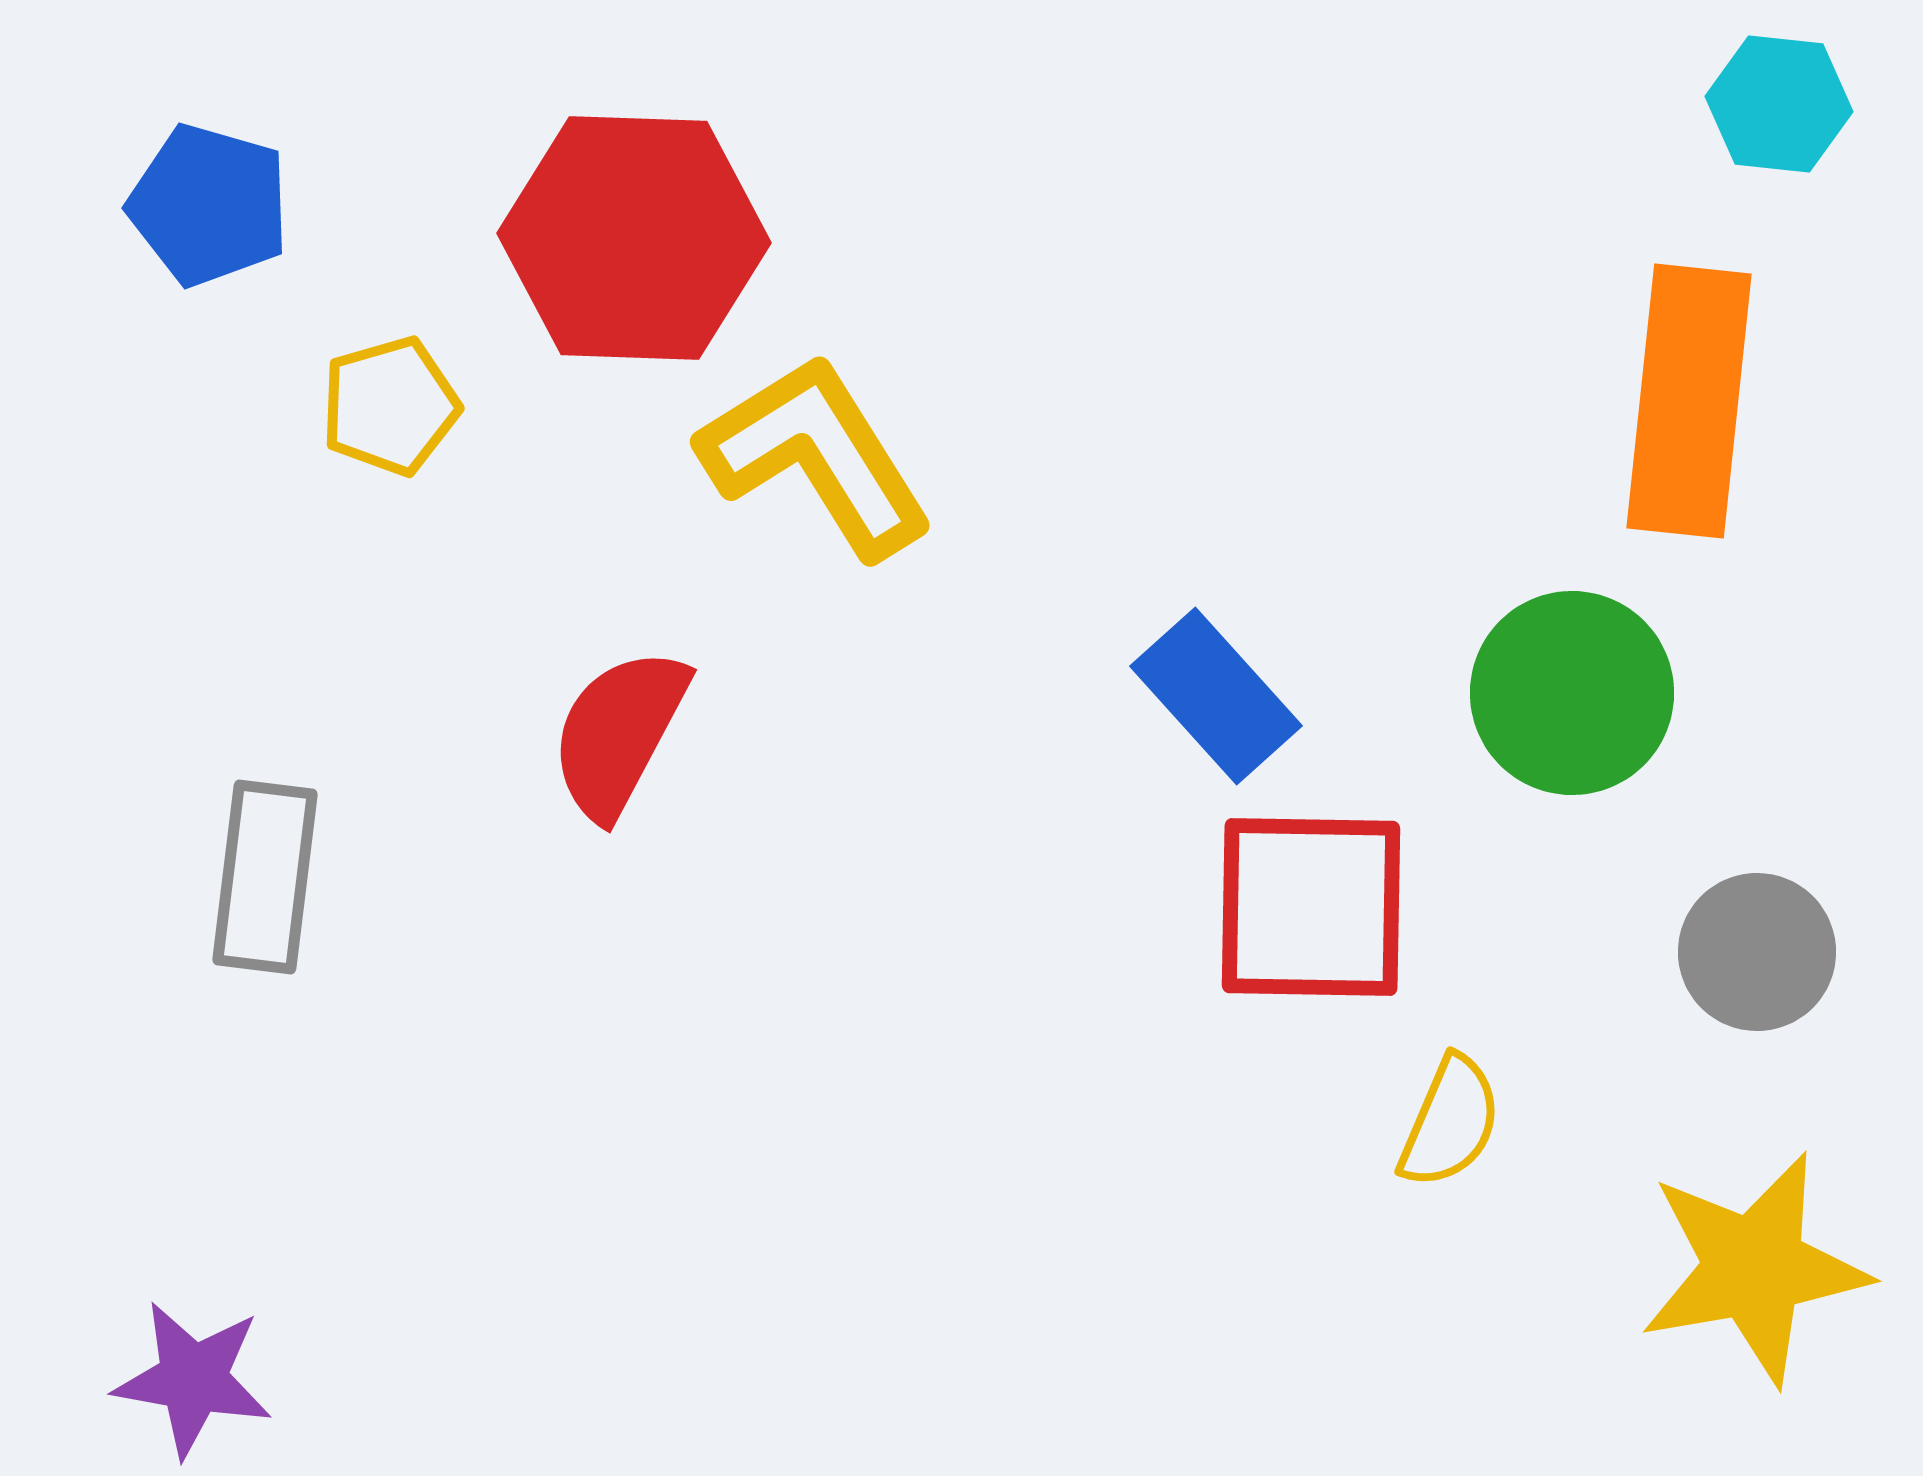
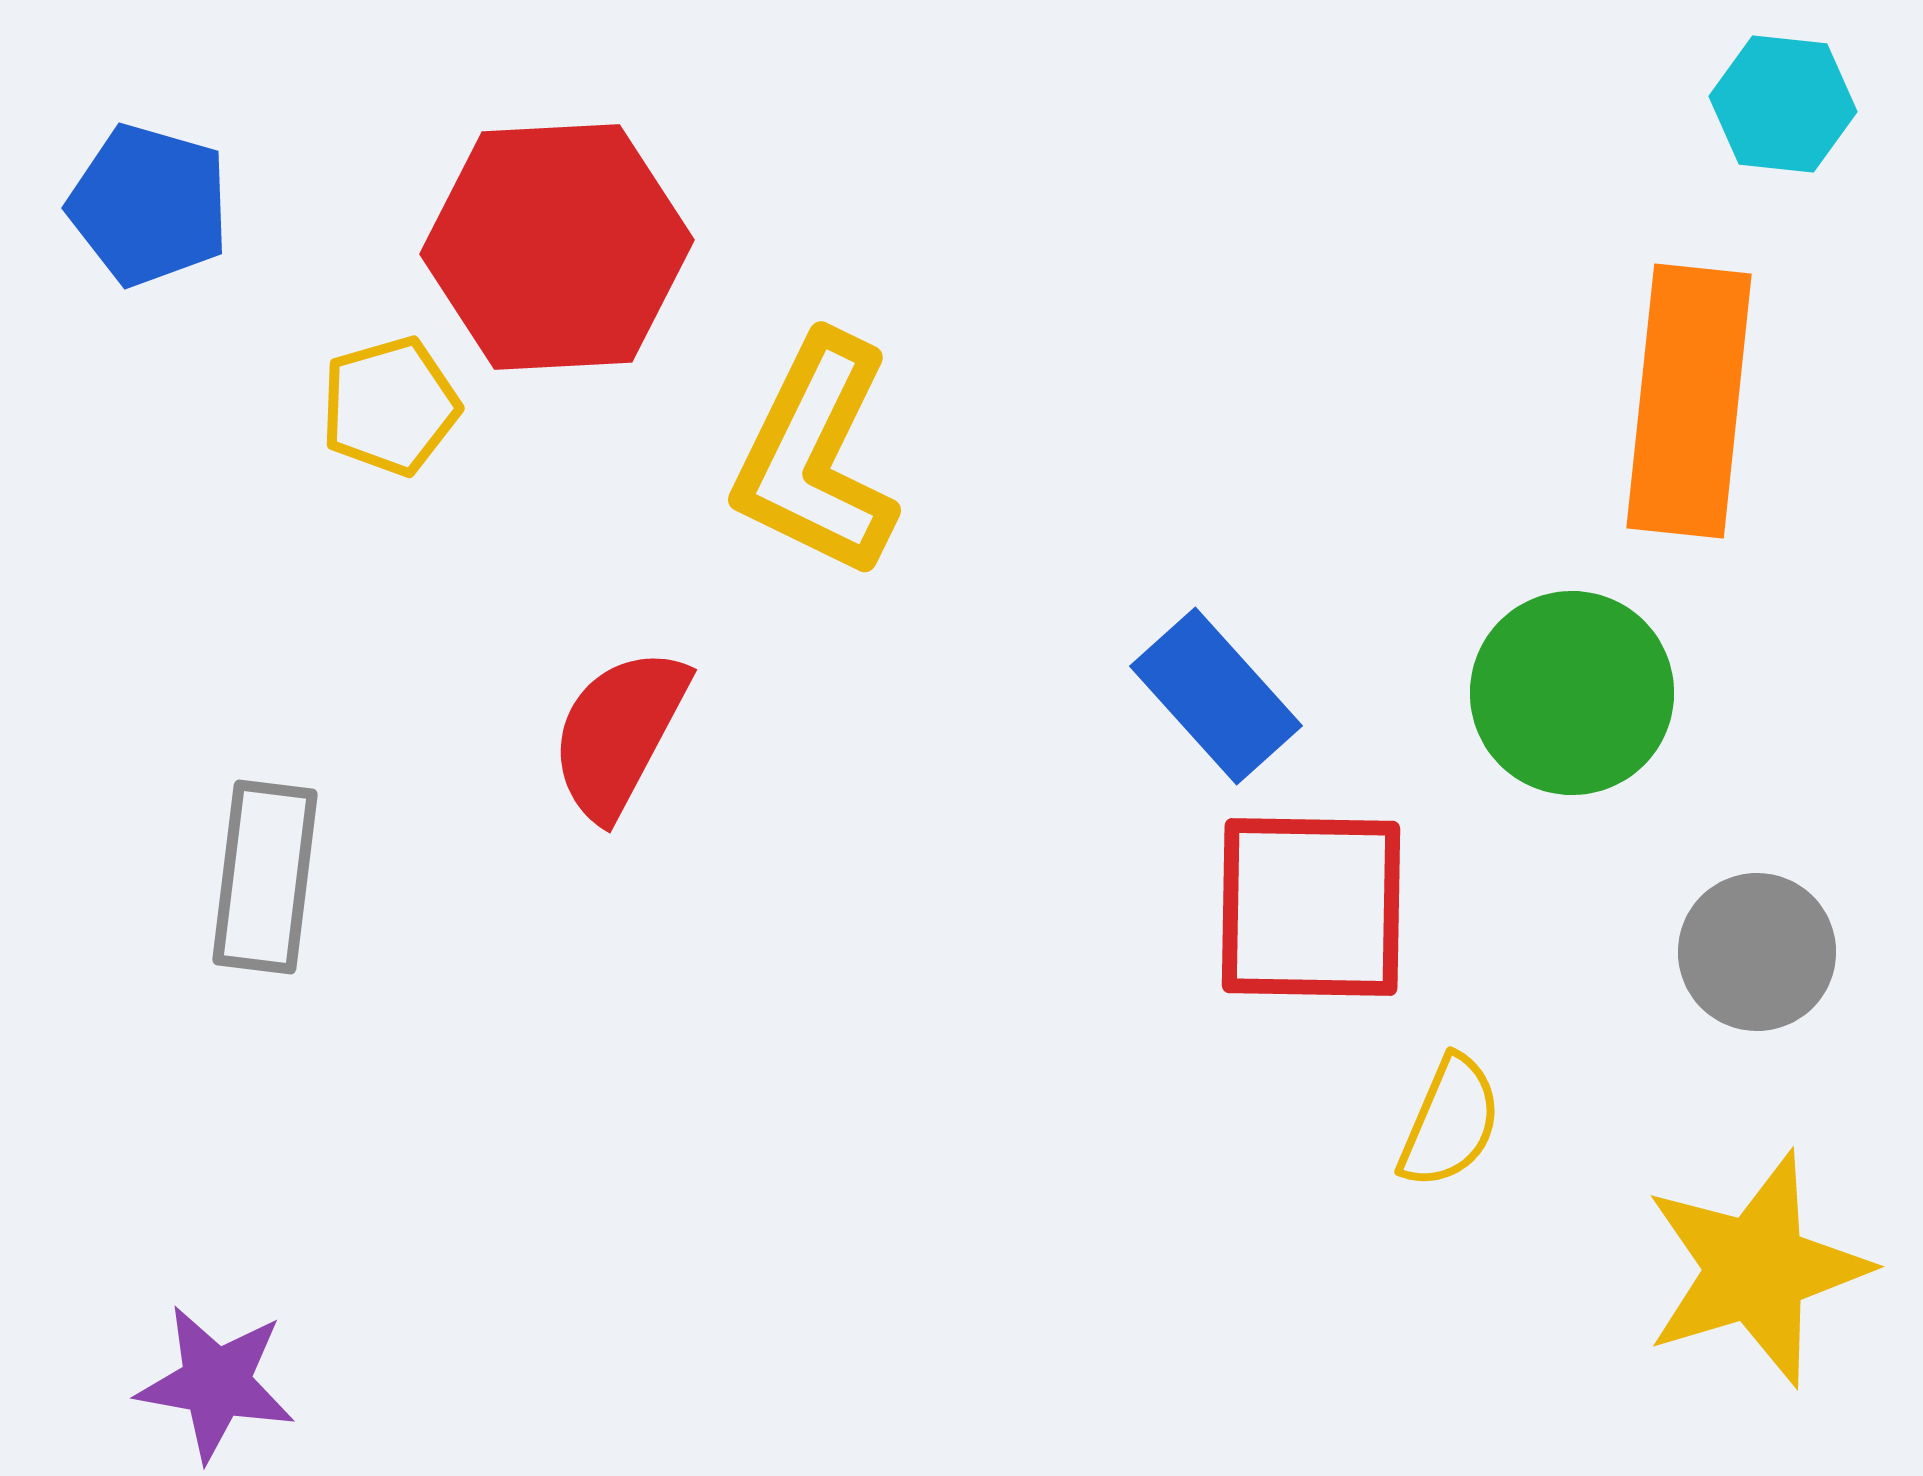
cyan hexagon: moved 4 px right
blue pentagon: moved 60 px left
red hexagon: moved 77 px left, 9 px down; rotated 5 degrees counterclockwise
yellow L-shape: rotated 122 degrees counterclockwise
yellow star: moved 2 px right, 1 px down; rotated 7 degrees counterclockwise
purple star: moved 23 px right, 4 px down
